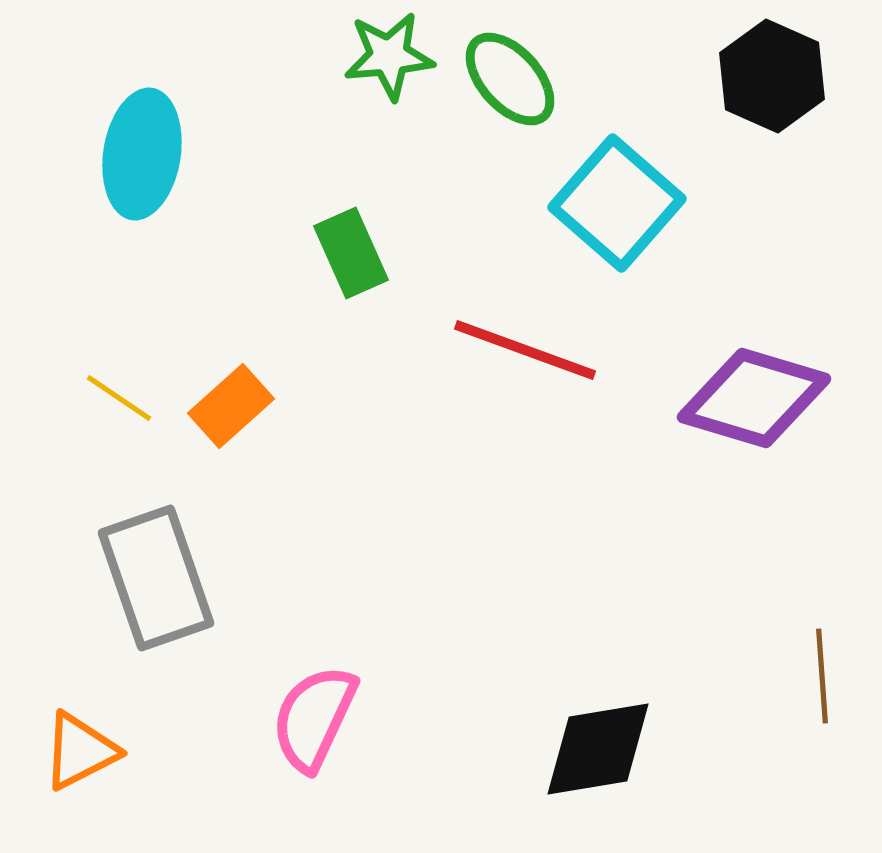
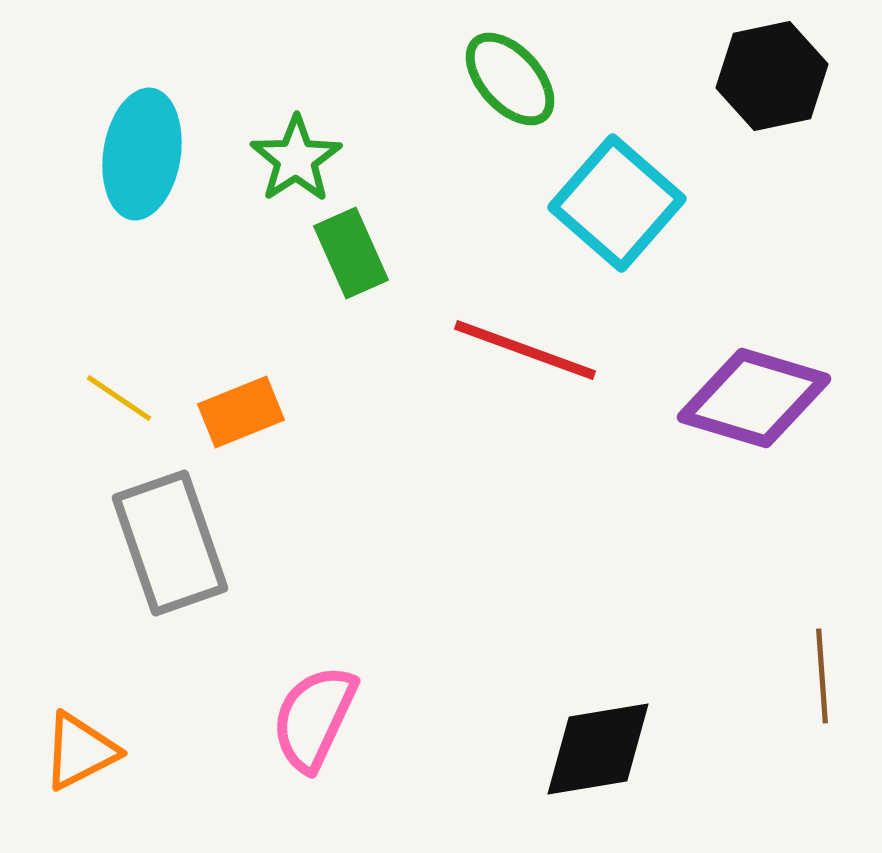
green star: moved 93 px left, 103 px down; rotated 28 degrees counterclockwise
black hexagon: rotated 24 degrees clockwise
orange rectangle: moved 10 px right, 6 px down; rotated 20 degrees clockwise
gray rectangle: moved 14 px right, 35 px up
